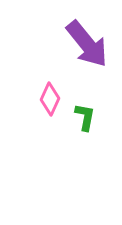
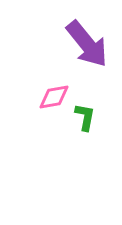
pink diamond: moved 4 px right, 2 px up; rotated 56 degrees clockwise
